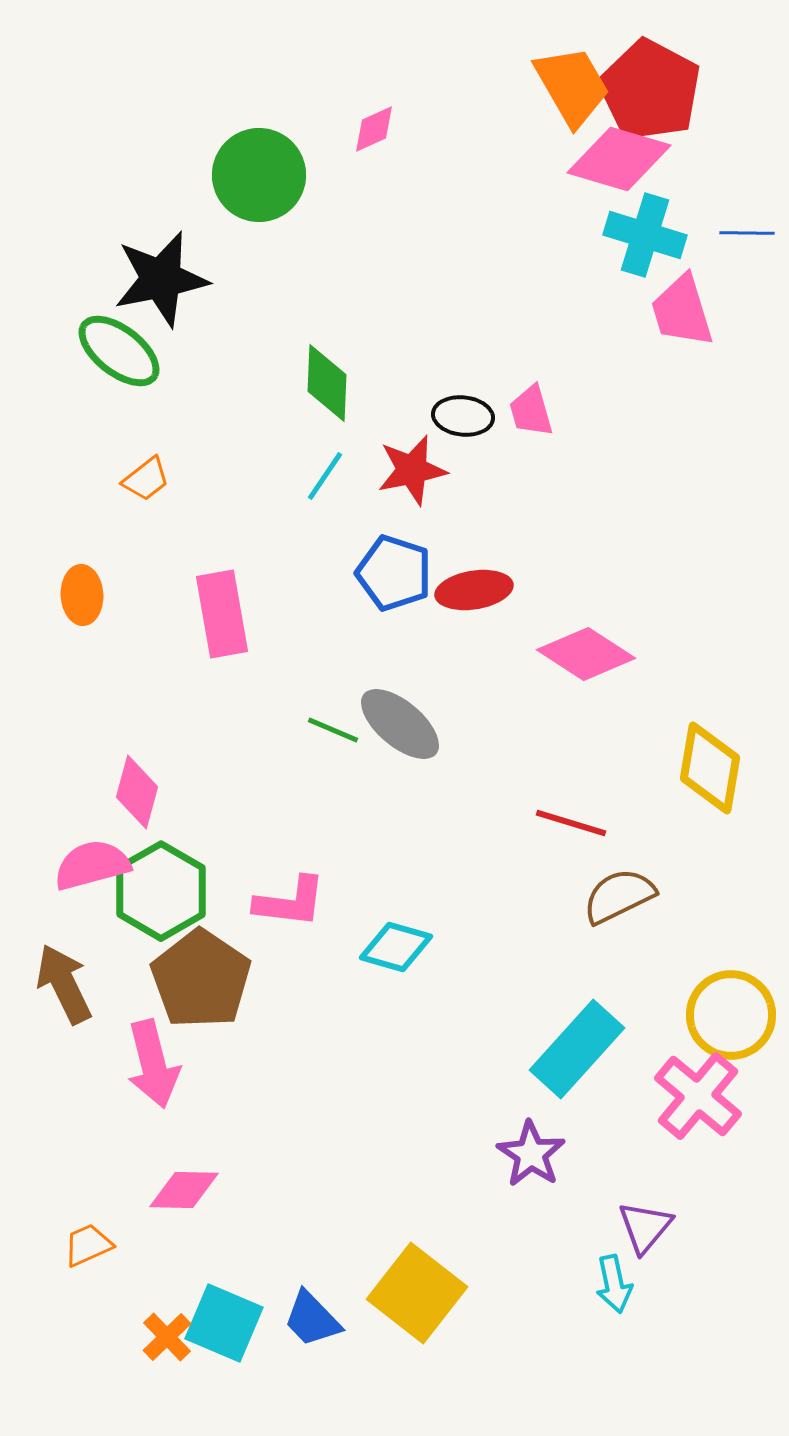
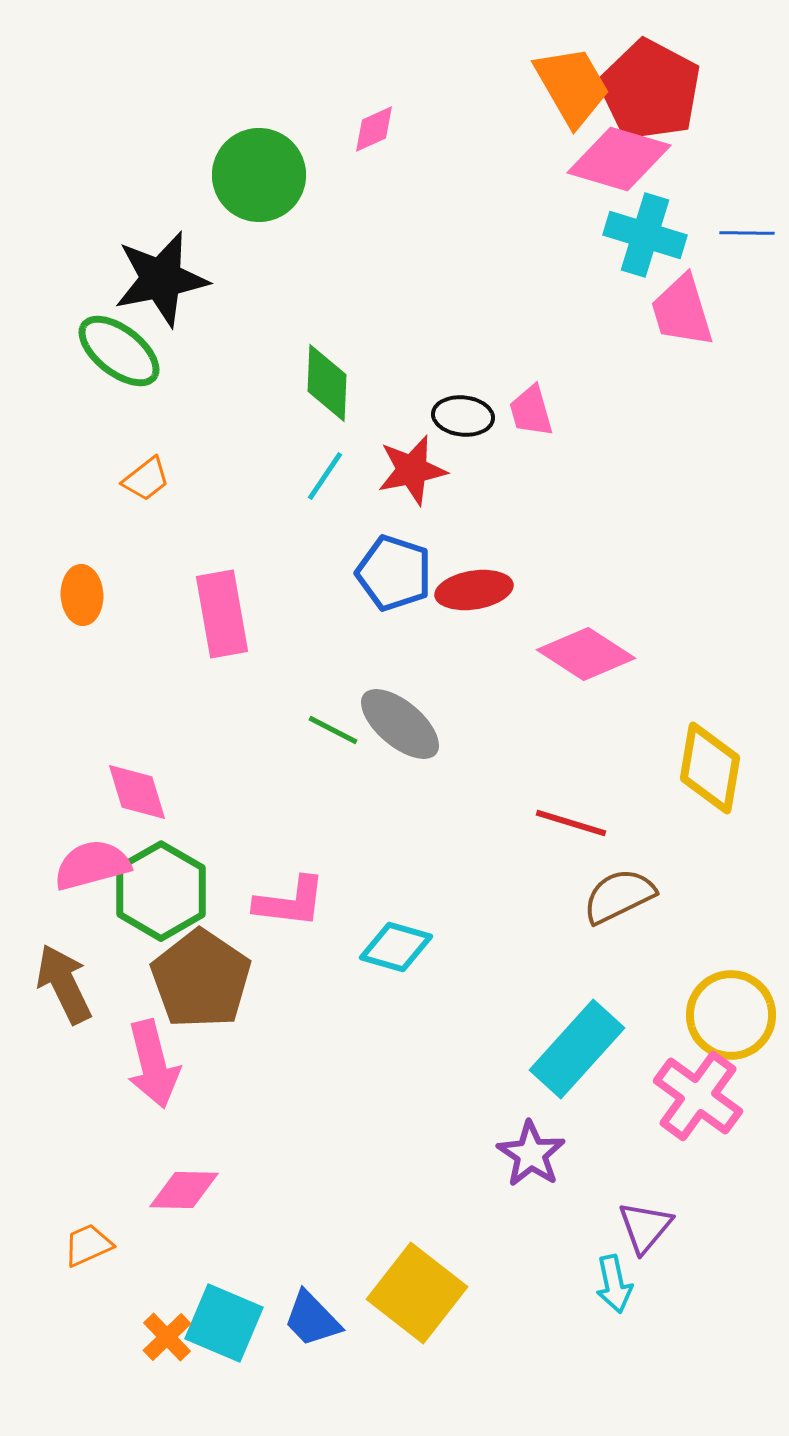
green line at (333, 730): rotated 4 degrees clockwise
pink diamond at (137, 792): rotated 32 degrees counterclockwise
pink cross at (698, 1096): rotated 4 degrees counterclockwise
